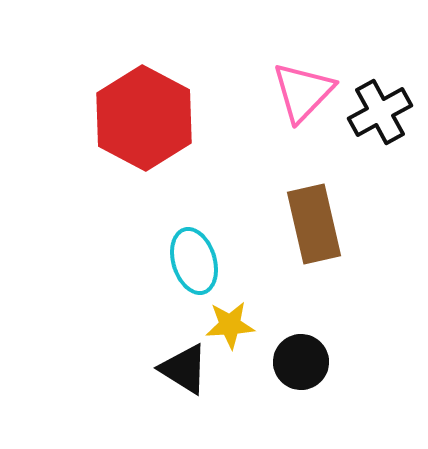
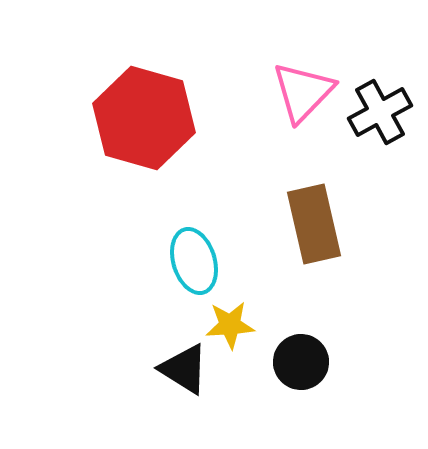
red hexagon: rotated 12 degrees counterclockwise
